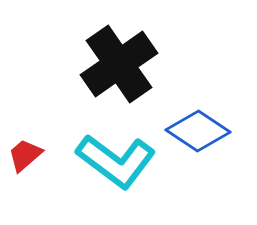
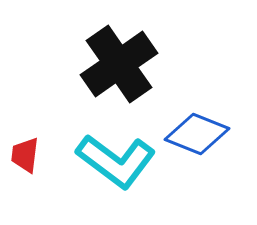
blue diamond: moved 1 px left, 3 px down; rotated 12 degrees counterclockwise
red trapezoid: rotated 42 degrees counterclockwise
